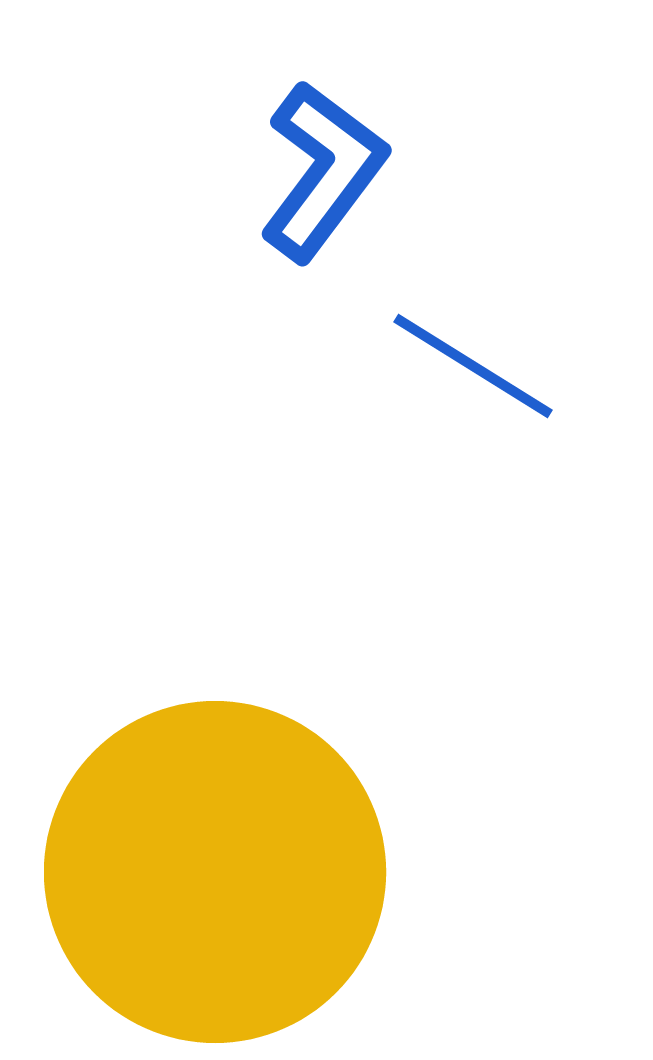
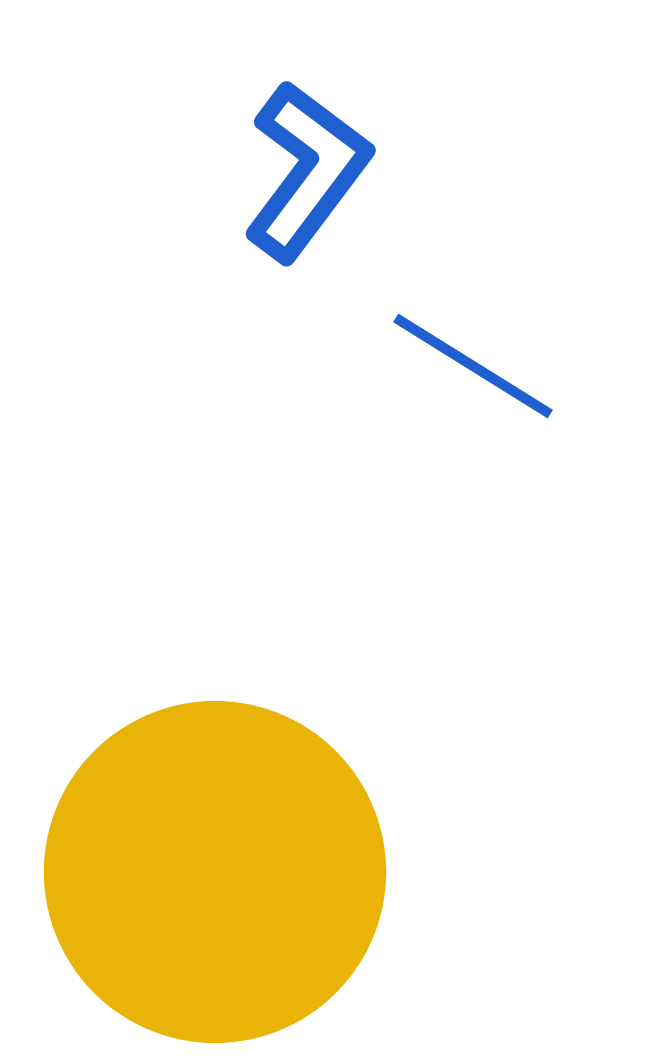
blue L-shape: moved 16 px left
